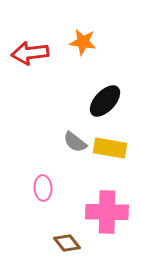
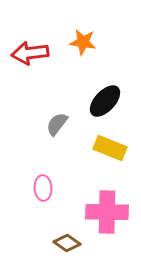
gray semicircle: moved 18 px left, 18 px up; rotated 90 degrees clockwise
yellow rectangle: rotated 12 degrees clockwise
brown diamond: rotated 16 degrees counterclockwise
